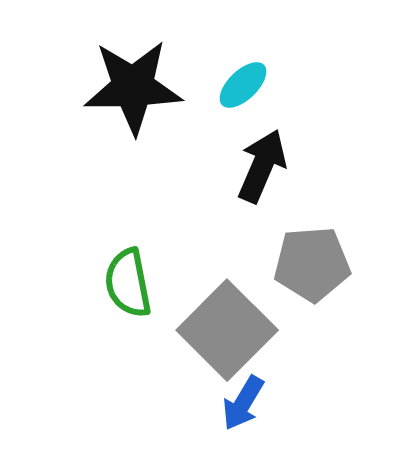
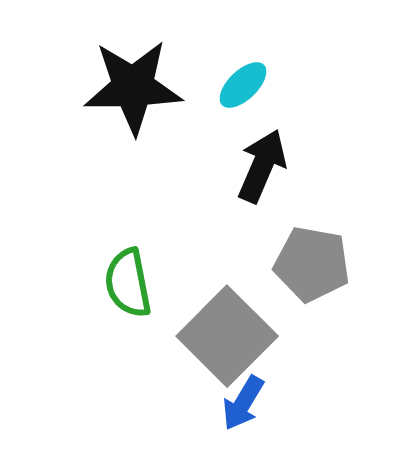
gray pentagon: rotated 14 degrees clockwise
gray square: moved 6 px down
